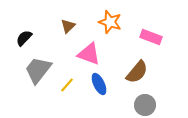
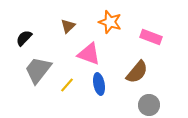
blue ellipse: rotated 15 degrees clockwise
gray circle: moved 4 px right
